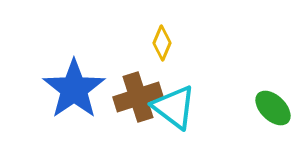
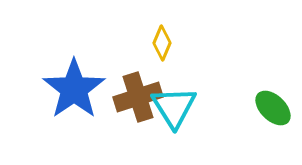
cyan triangle: rotated 21 degrees clockwise
